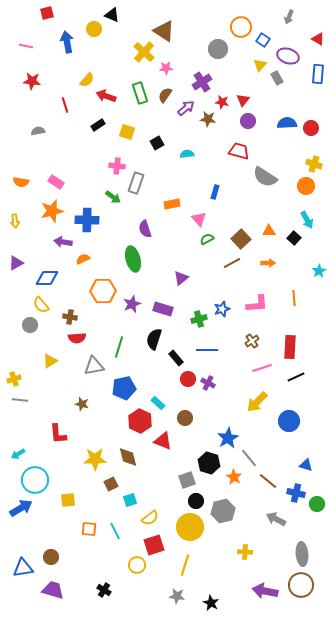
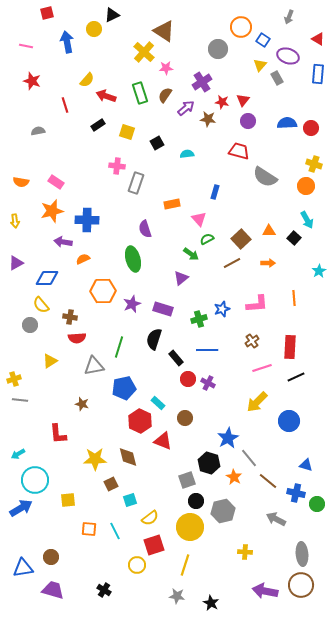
black triangle at (112, 15): rotated 49 degrees counterclockwise
red star at (32, 81): rotated 12 degrees clockwise
green arrow at (113, 197): moved 78 px right, 57 px down
